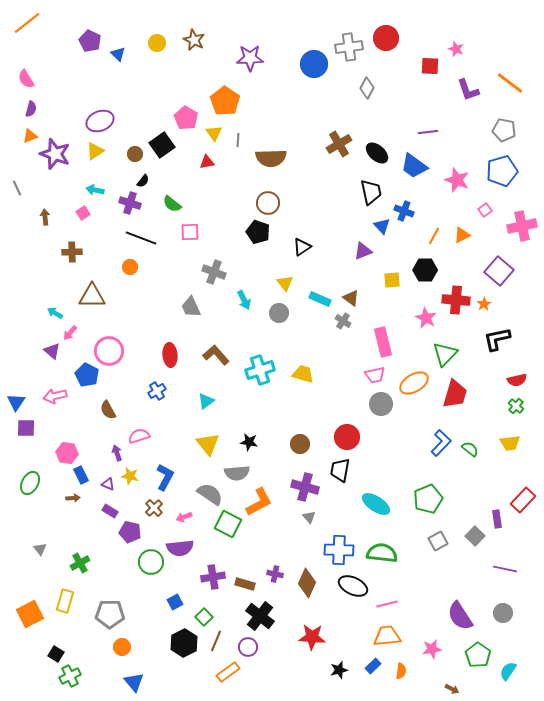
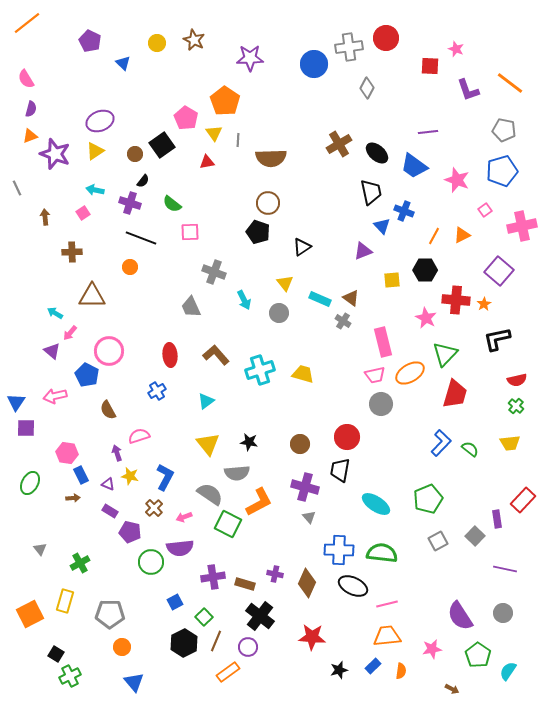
blue triangle at (118, 54): moved 5 px right, 9 px down
orange ellipse at (414, 383): moved 4 px left, 10 px up
